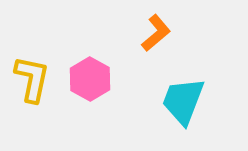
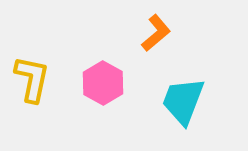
pink hexagon: moved 13 px right, 4 px down
